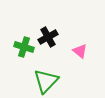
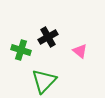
green cross: moved 3 px left, 3 px down
green triangle: moved 2 px left
